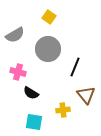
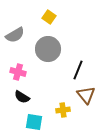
black line: moved 3 px right, 3 px down
black semicircle: moved 9 px left, 4 px down
